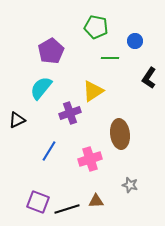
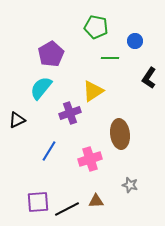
purple pentagon: moved 3 px down
purple square: rotated 25 degrees counterclockwise
black line: rotated 10 degrees counterclockwise
